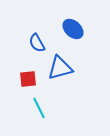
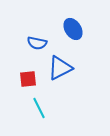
blue ellipse: rotated 15 degrees clockwise
blue semicircle: rotated 48 degrees counterclockwise
blue triangle: rotated 12 degrees counterclockwise
